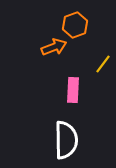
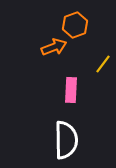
pink rectangle: moved 2 px left
